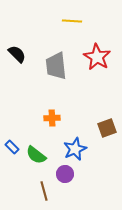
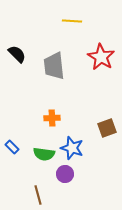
red star: moved 4 px right
gray trapezoid: moved 2 px left
blue star: moved 3 px left, 1 px up; rotated 30 degrees counterclockwise
green semicircle: moved 8 px right, 1 px up; rotated 30 degrees counterclockwise
brown line: moved 6 px left, 4 px down
